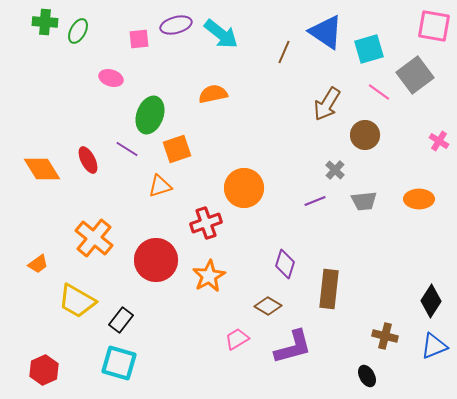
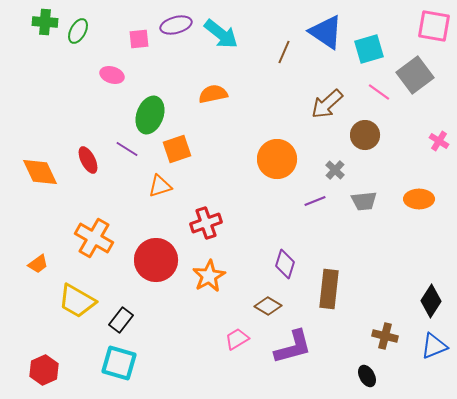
pink ellipse at (111, 78): moved 1 px right, 3 px up
brown arrow at (327, 104): rotated 16 degrees clockwise
orange diamond at (42, 169): moved 2 px left, 3 px down; rotated 6 degrees clockwise
orange circle at (244, 188): moved 33 px right, 29 px up
orange cross at (94, 238): rotated 9 degrees counterclockwise
